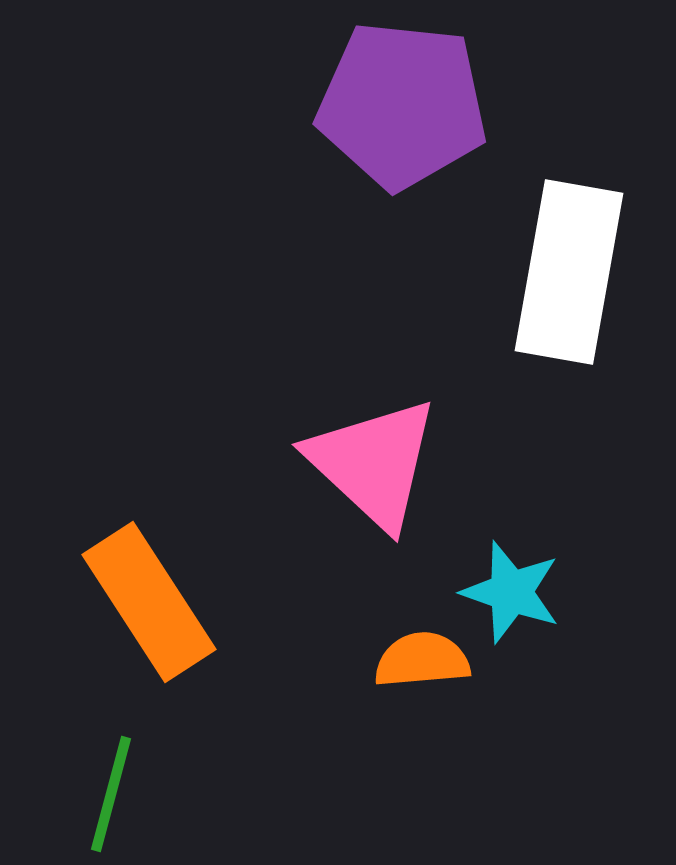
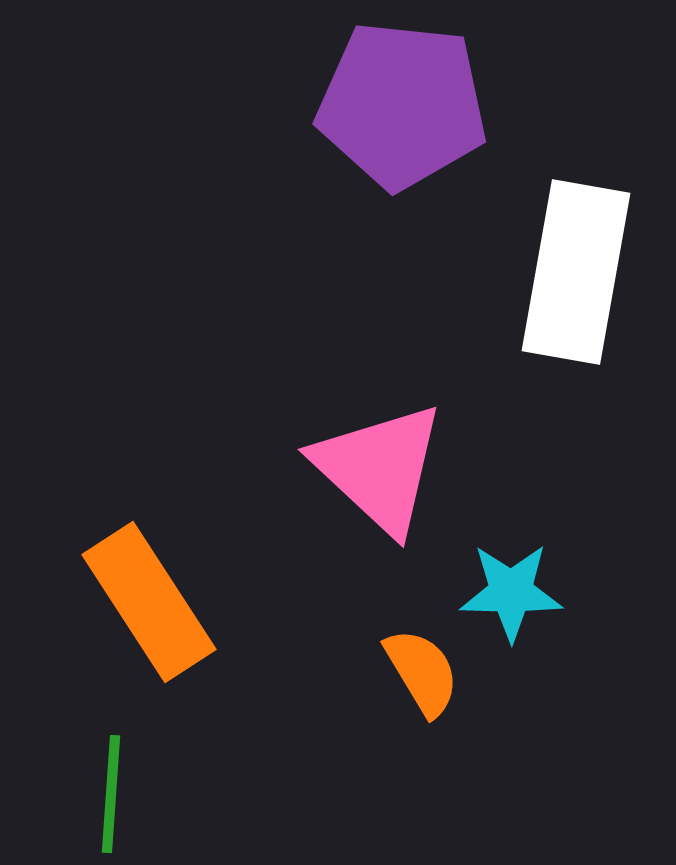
white rectangle: moved 7 px right
pink triangle: moved 6 px right, 5 px down
cyan star: rotated 18 degrees counterclockwise
orange semicircle: moved 12 px down; rotated 64 degrees clockwise
green line: rotated 11 degrees counterclockwise
